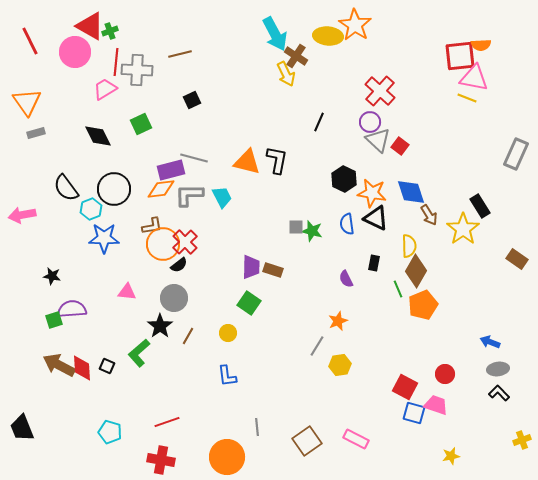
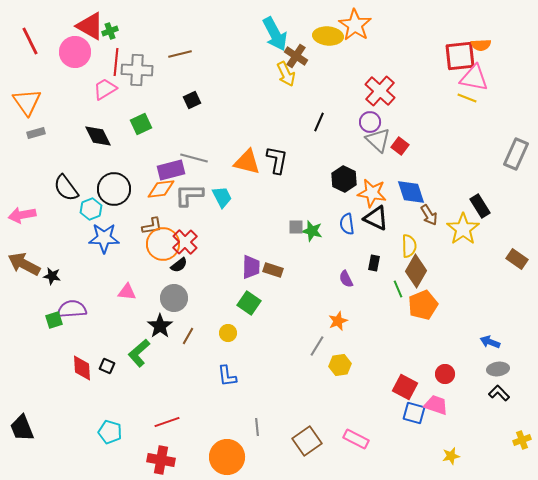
brown arrow at (59, 365): moved 35 px left, 101 px up
